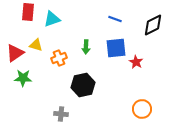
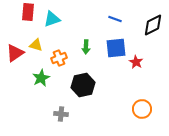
green star: moved 18 px right; rotated 30 degrees counterclockwise
